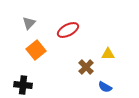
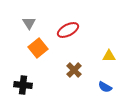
gray triangle: rotated 16 degrees counterclockwise
orange square: moved 2 px right, 2 px up
yellow triangle: moved 1 px right, 2 px down
brown cross: moved 12 px left, 3 px down
